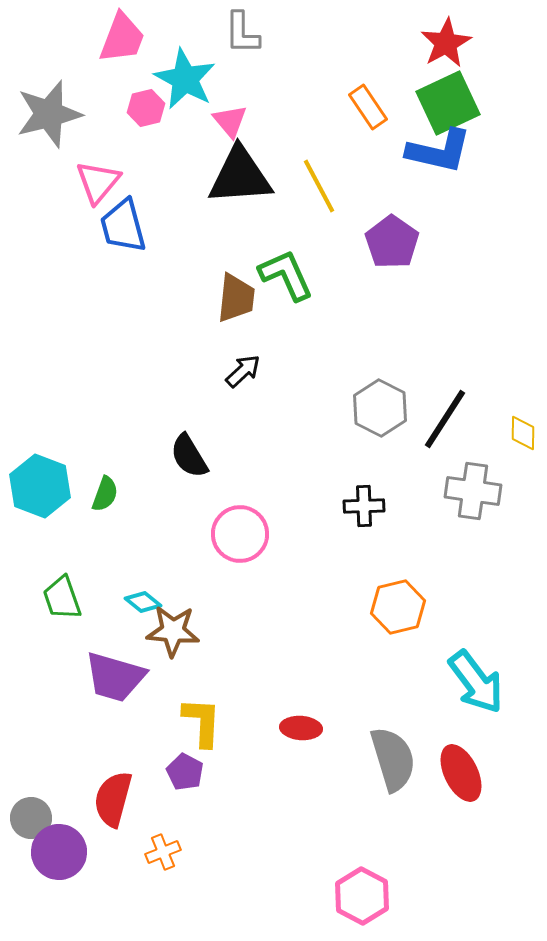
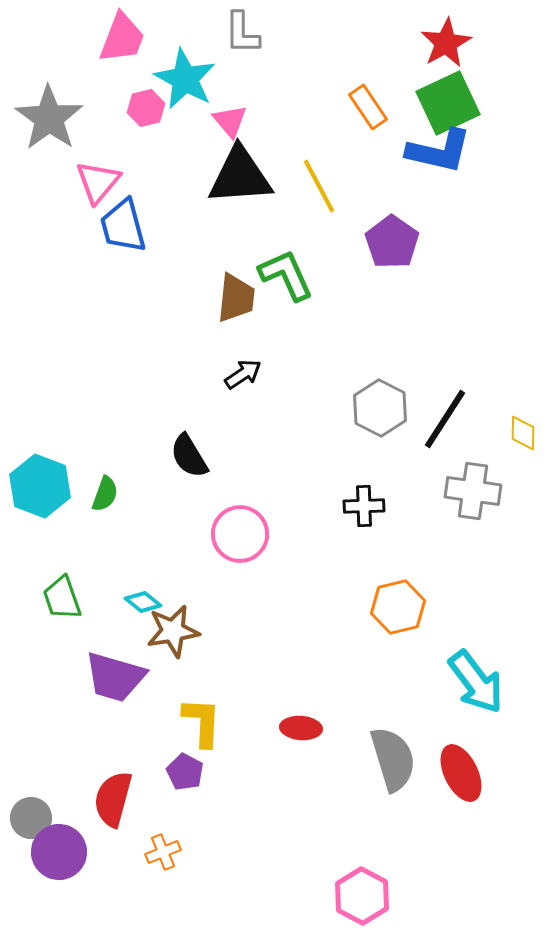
gray star at (49, 114): moved 4 px down; rotated 22 degrees counterclockwise
black arrow at (243, 371): moved 3 px down; rotated 9 degrees clockwise
brown star at (173, 631): rotated 14 degrees counterclockwise
